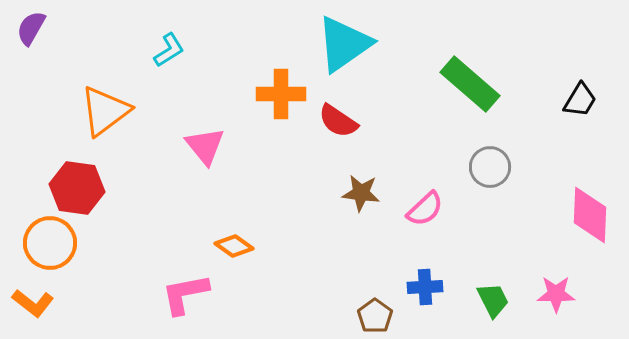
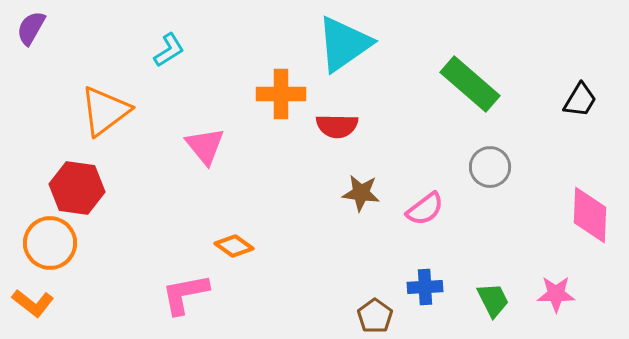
red semicircle: moved 1 px left, 5 px down; rotated 33 degrees counterclockwise
pink semicircle: rotated 6 degrees clockwise
